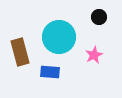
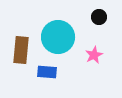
cyan circle: moved 1 px left
brown rectangle: moved 1 px right, 2 px up; rotated 20 degrees clockwise
blue rectangle: moved 3 px left
